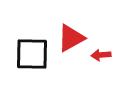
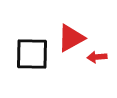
red arrow: moved 4 px left, 2 px down
